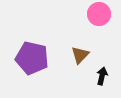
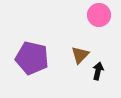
pink circle: moved 1 px down
black arrow: moved 4 px left, 5 px up
